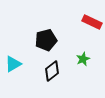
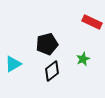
black pentagon: moved 1 px right, 4 px down
